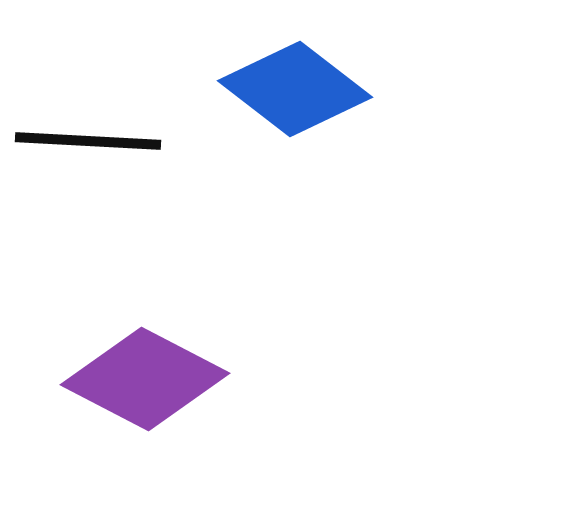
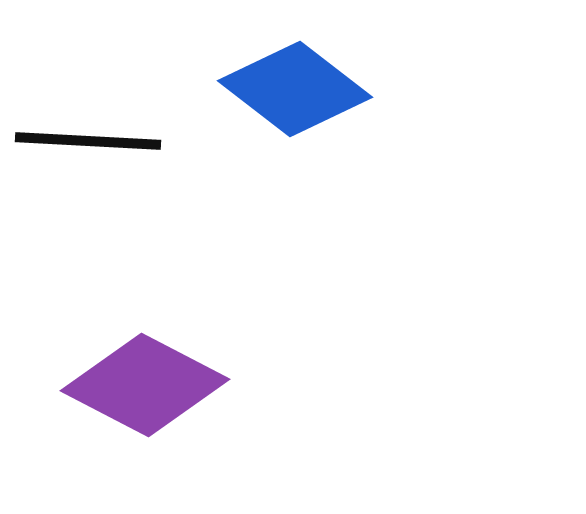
purple diamond: moved 6 px down
